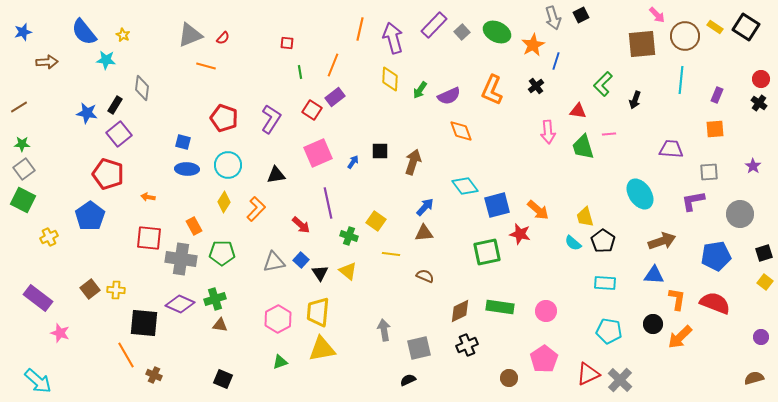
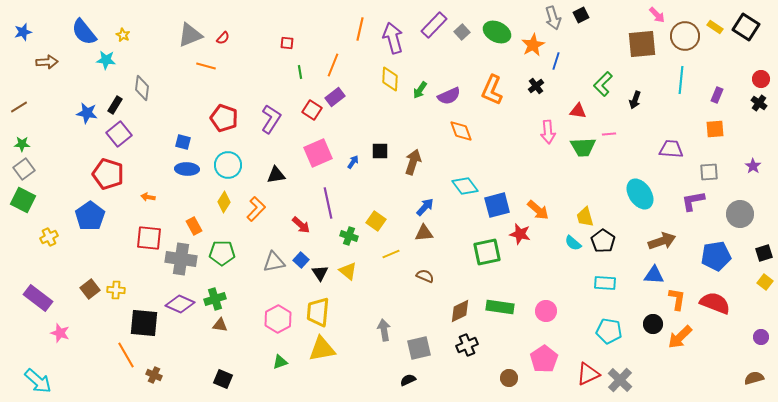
green trapezoid at (583, 147): rotated 76 degrees counterclockwise
yellow line at (391, 254): rotated 30 degrees counterclockwise
